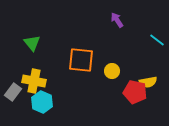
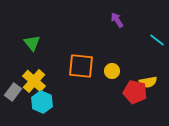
orange square: moved 6 px down
yellow cross: rotated 30 degrees clockwise
